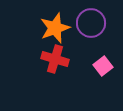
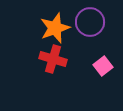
purple circle: moved 1 px left, 1 px up
red cross: moved 2 px left
